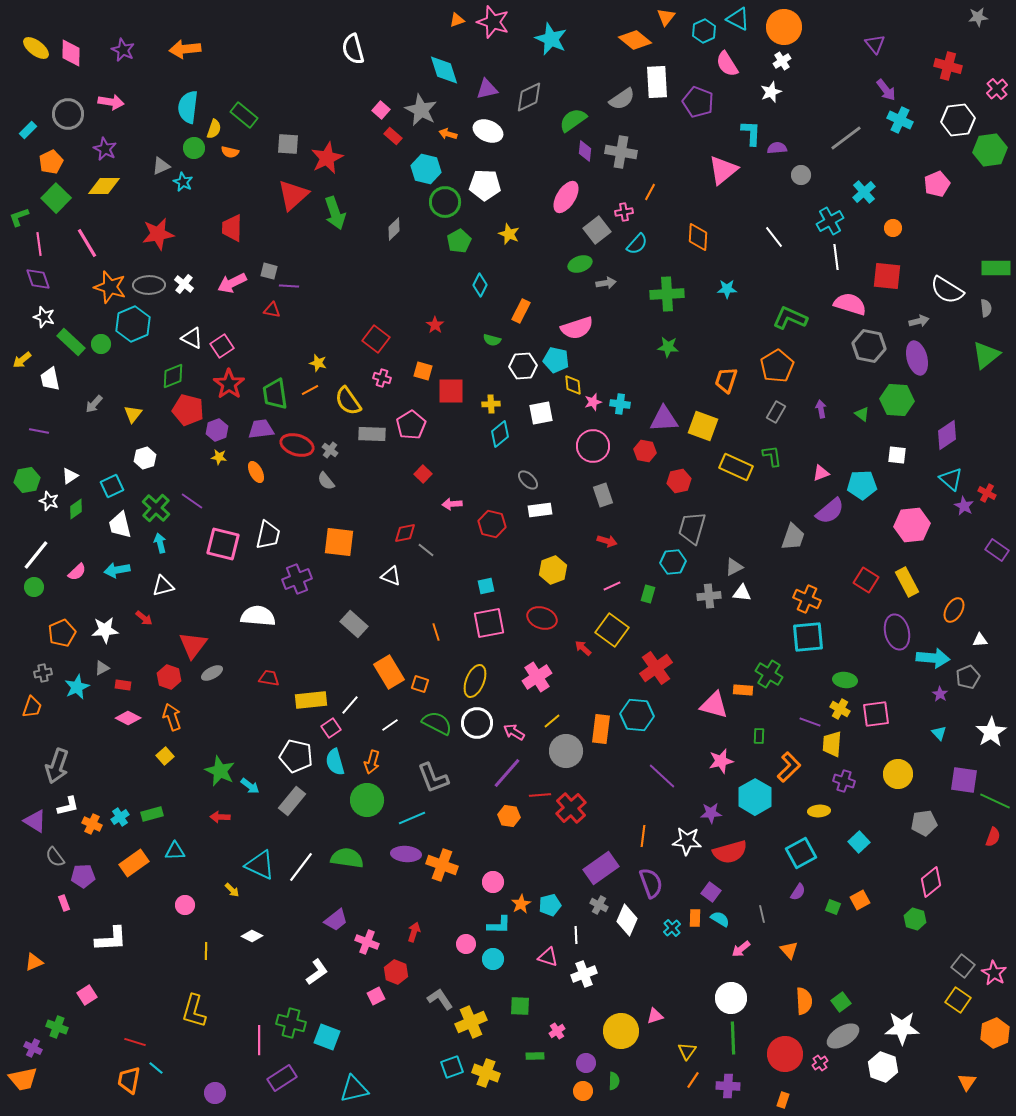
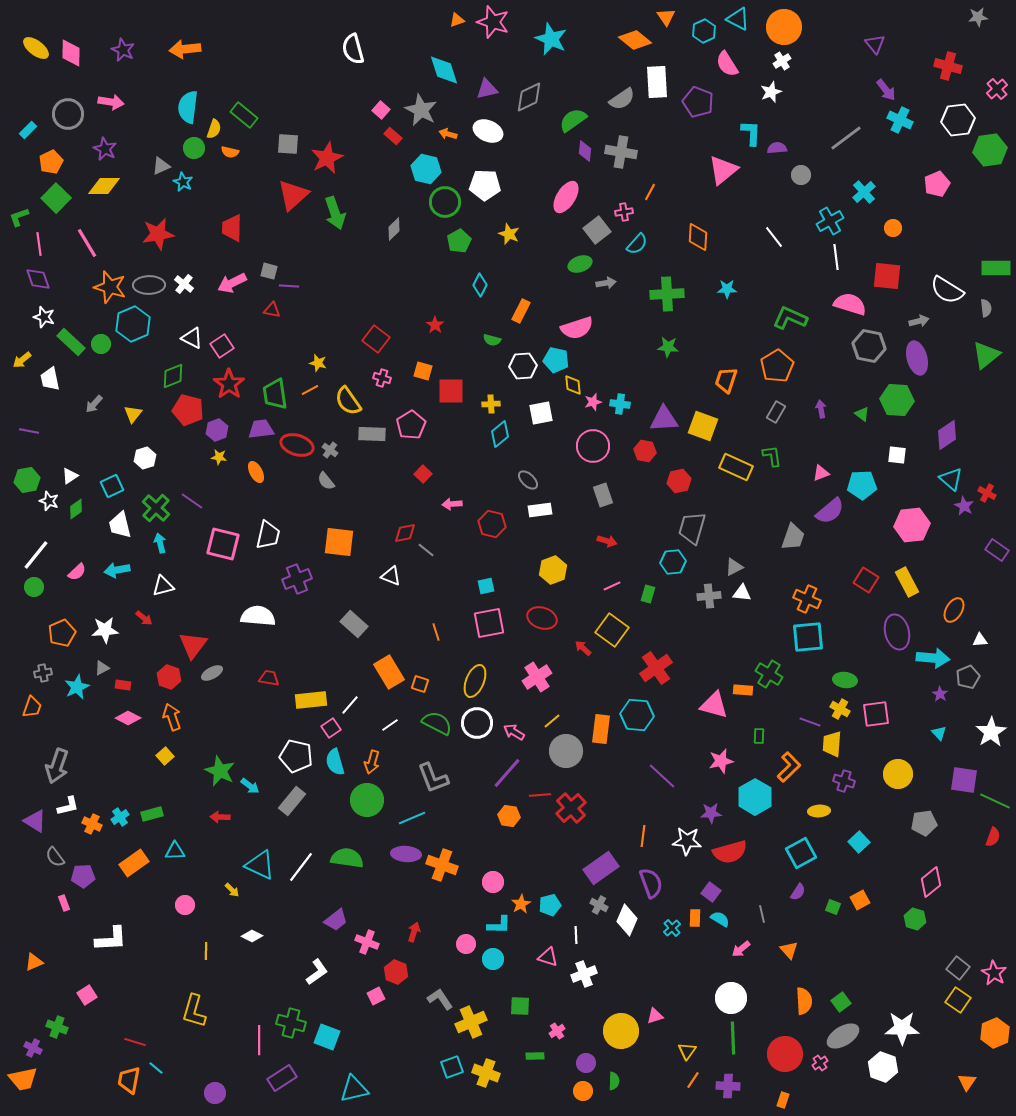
orange triangle at (666, 17): rotated 12 degrees counterclockwise
purple line at (39, 431): moved 10 px left
gray square at (963, 966): moved 5 px left, 2 px down
